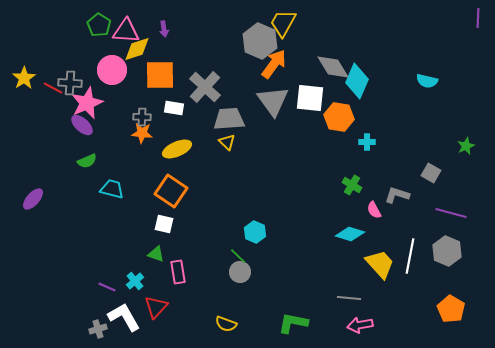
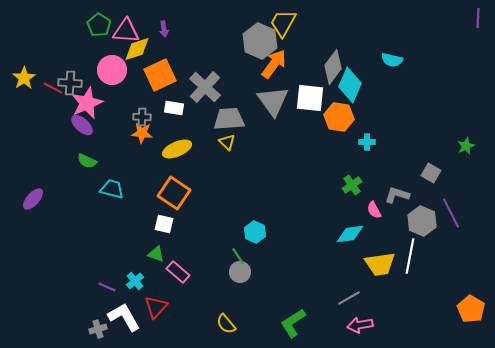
gray diamond at (333, 67): rotated 68 degrees clockwise
orange square at (160, 75): rotated 24 degrees counterclockwise
cyan diamond at (357, 81): moved 7 px left, 4 px down
cyan semicircle at (427, 81): moved 35 px left, 21 px up
green semicircle at (87, 161): rotated 48 degrees clockwise
green cross at (352, 185): rotated 24 degrees clockwise
orange square at (171, 191): moved 3 px right, 2 px down
purple line at (451, 213): rotated 48 degrees clockwise
cyan diamond at (350, 234): rotated 24 degrees counterclockwise
gray hexagon at (447, 251): moved 25 px left, 30 px up
green line at (238, 256): rotated 12 degrees clockwise
yellow trapezoid at (380, 264): rotated 124 degrees clockwise
pink rectangle at (178, 272): rotated 40 degrees counterclockwise
gray line at (349, 298): rotated 35 degrees counterclockwise
orange pentagon at (451, 309): moved 20 px right
green L-shape at (293, 323): rotated 44 degrees counterclockwise
yellow semicircle at (226, 324): rotated 30 degrees clockwise
